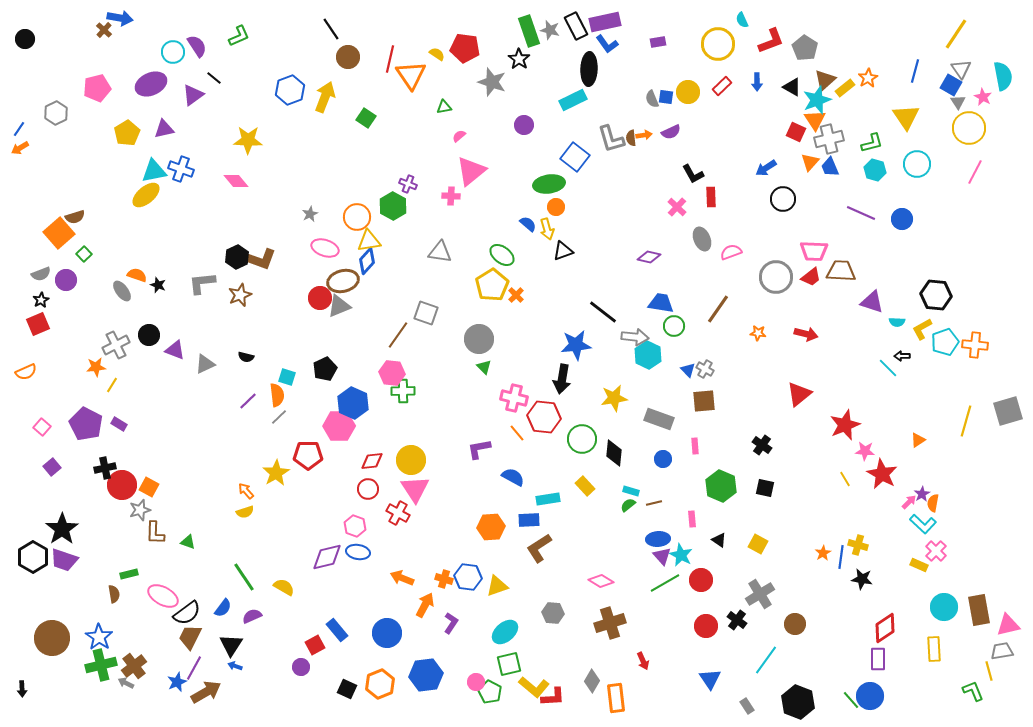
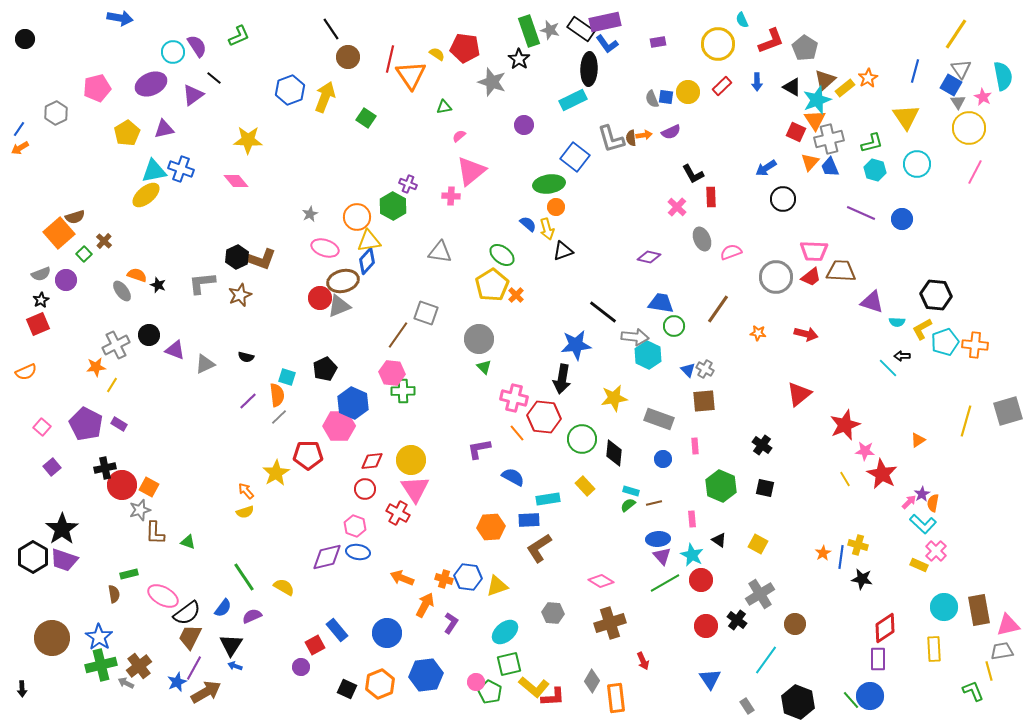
black rectangle at (576, 26): moved 5 px right, 3 px down; rotated 28 degrees counterclockwise
brown cross at (104, 30): moved 211 px down
red circle at (368, 489): moved 3 px left
cyan star at (681, 555): moved 11 px right
brown cross at (134, 666): moved 5 px right
